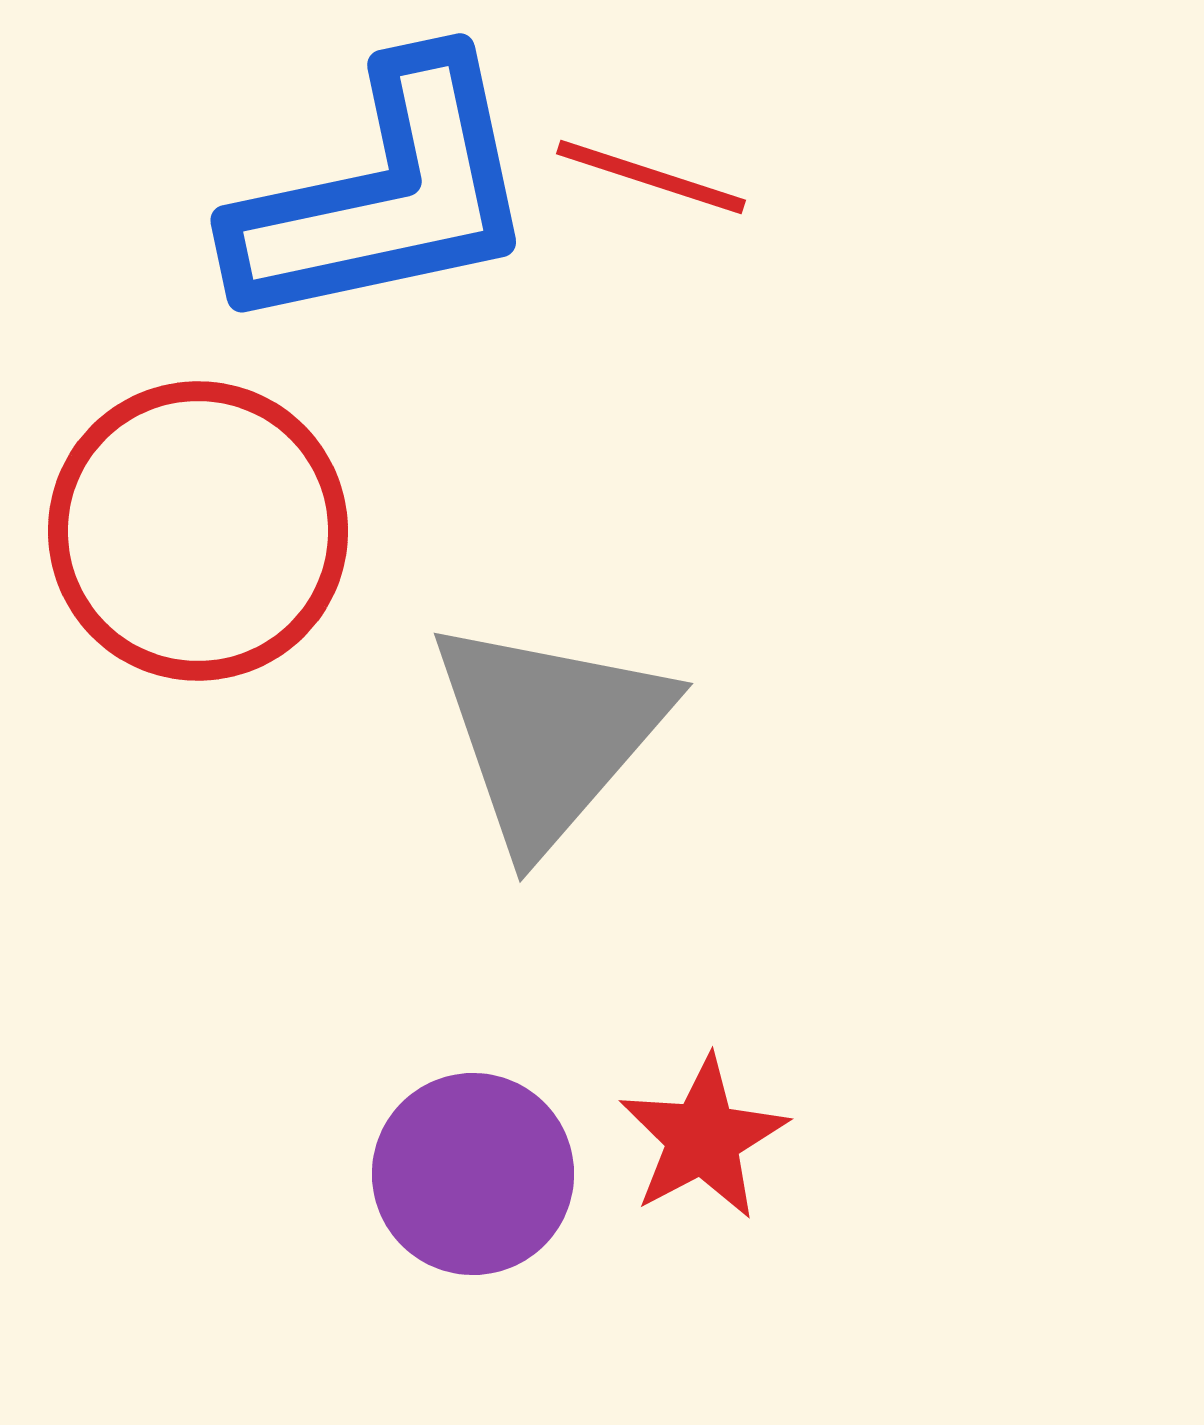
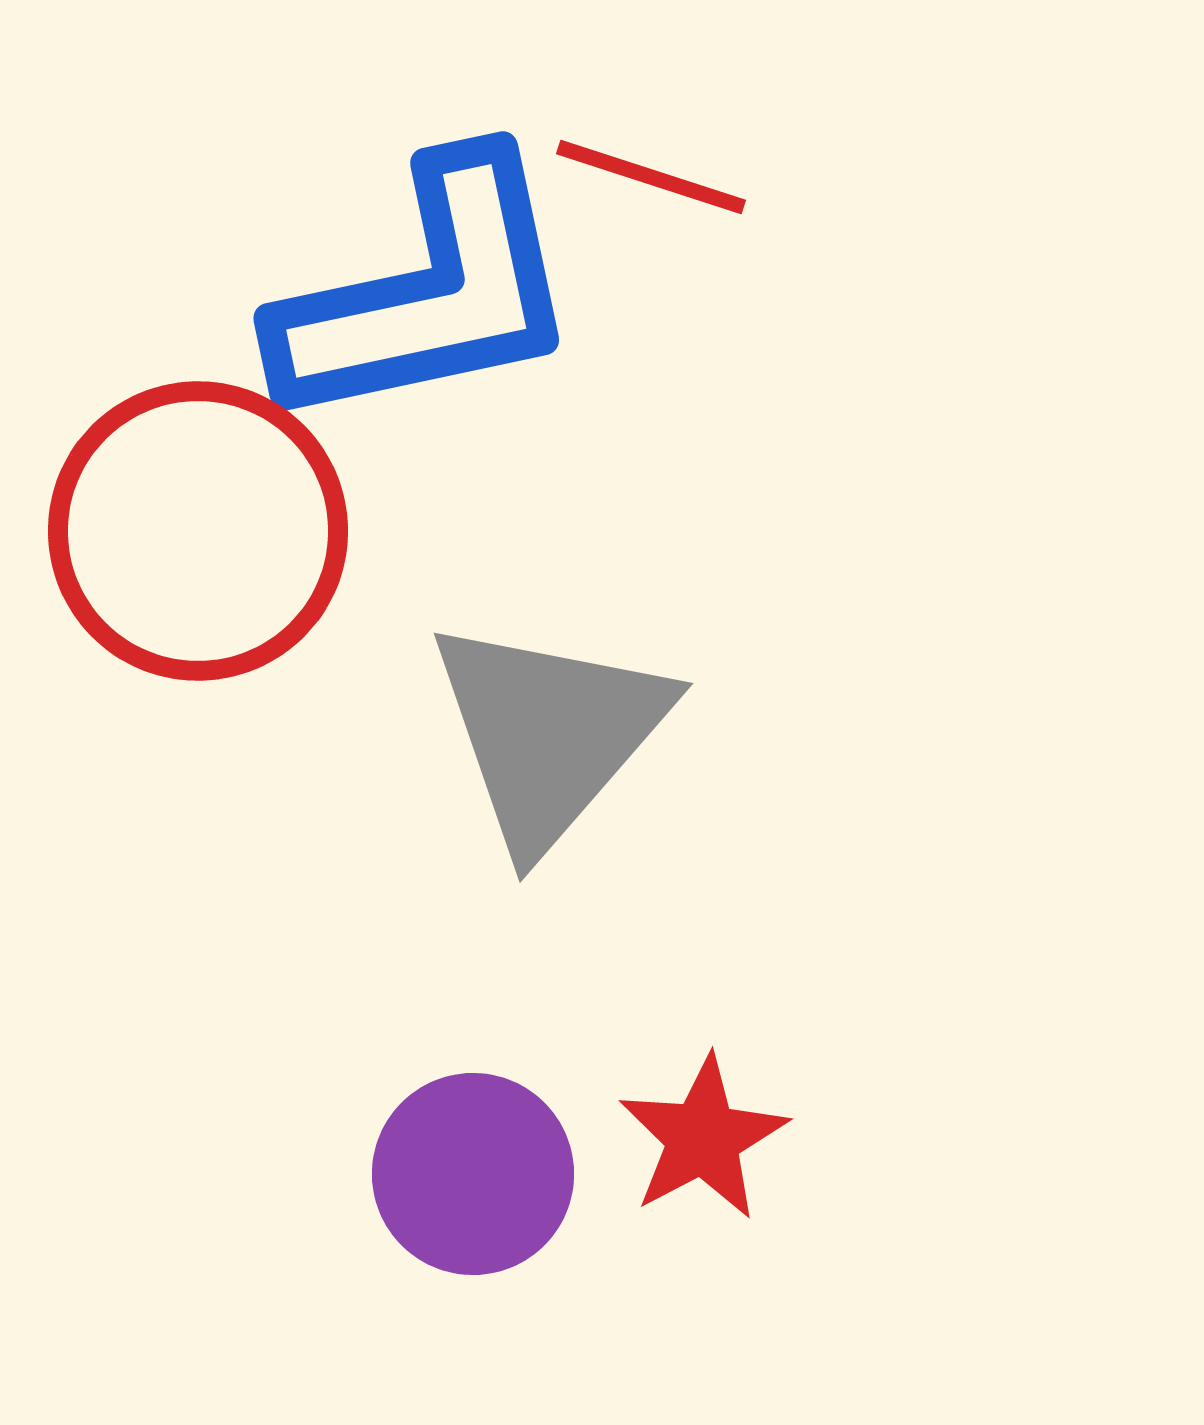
blue L-shape: moved 43 px right, 98 px down
